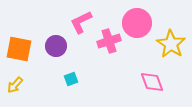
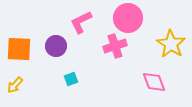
pink circle: moved 9 px left, 5 px up
pink cross: moved 6 px right, 5 px down
orange square: rotated 8 degrees counterclockwise
pink diamond: moved 2 px right
